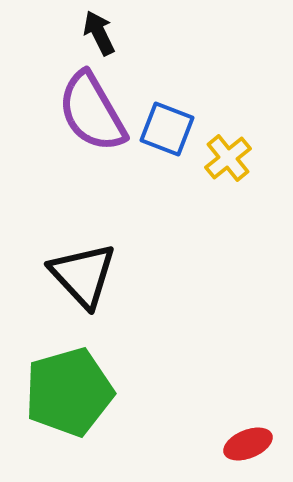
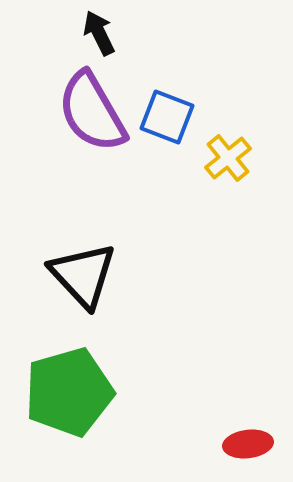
blue square: moved 12 px up
red ellipse: rotated 15 degrees clockwise
